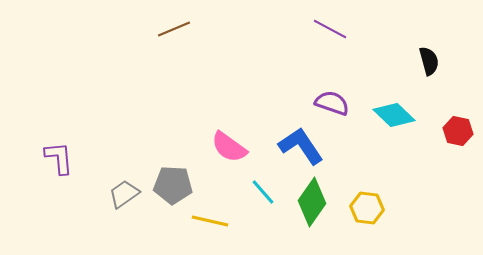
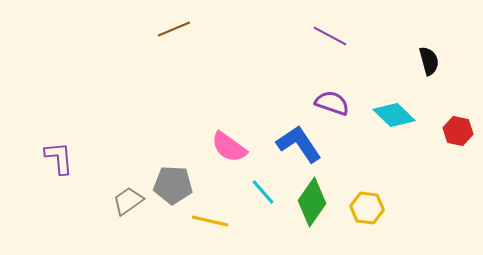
purple line: moved 7 px down
blue L-shape: moved 2 px left, 2 px up
gray trapezoid: moved 4 px right, 7 px down
